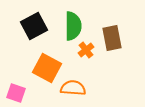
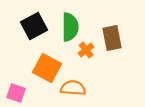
green semicircle: moved 3 px left, 1 px down
